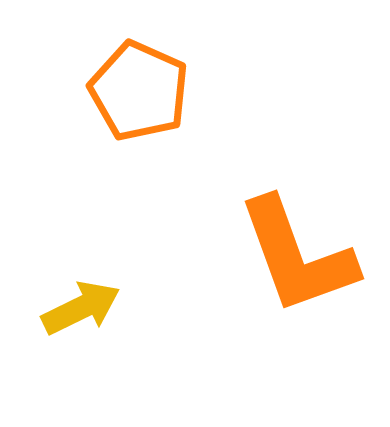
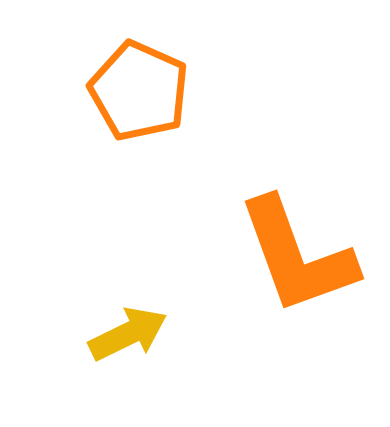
yellow arrow: moved 47 px right, 26 px down
